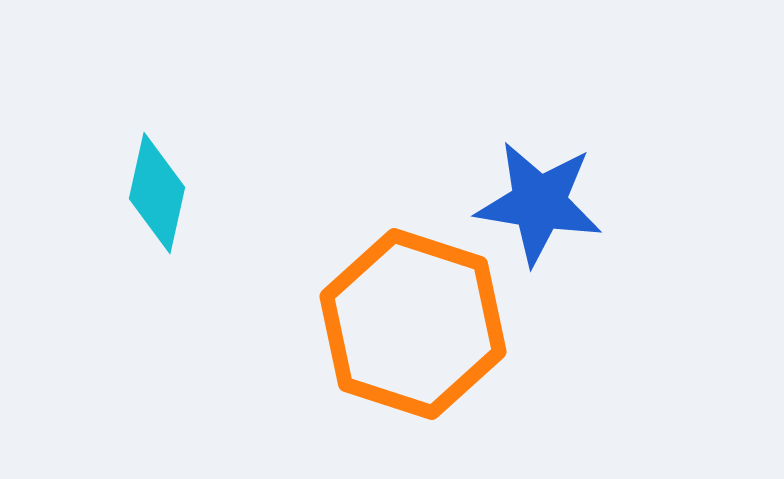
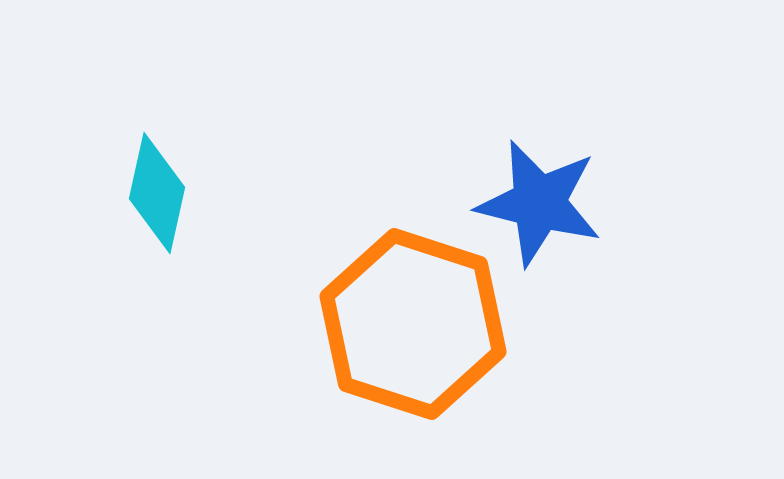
blue star: rotated 5 degrees clockwise
